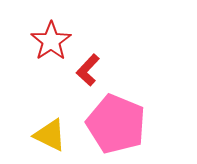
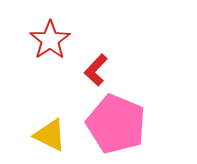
red star: moved 1 px left, 1 px up
red L-shape: moved 8 px right
